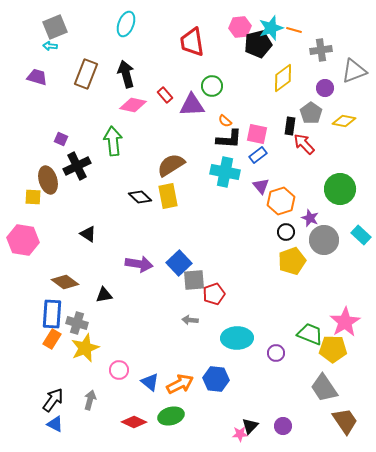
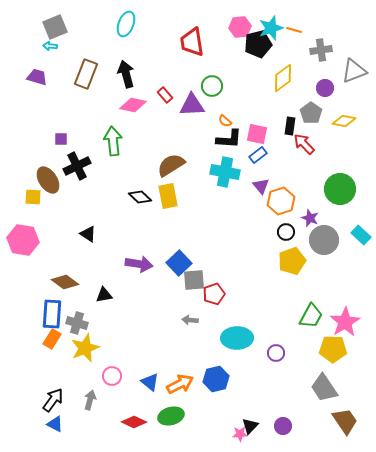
purple square at (61, 139): rotated 24 degrees counterclockwise
brown ellipse at (48, 180): rotated 16 degrees counterclockwise
green trapezoid at (310, 334): moved 1 px right, 18 px up; rotated 96 degrees clockwise
pink circle at (119, 370): moved 7 px left, 6 px down
blue hexagon at (216, 379): rotated 20 degrees counterclockwise
